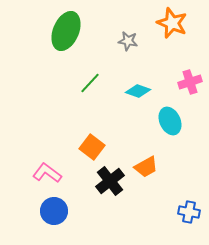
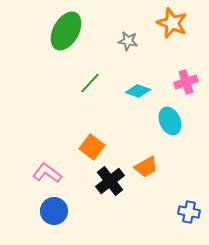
green ellipse: rotated 6 degrees clockwise
pink cross: moved 4 px left
